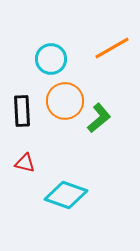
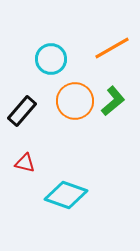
orange circle: moved 10 px right
black rectangle: rotated 44 degrees clockwise
green L-shape: moved 14 px right, 17 px up
